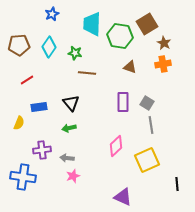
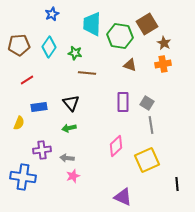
brown triangle: moved 2 px up
